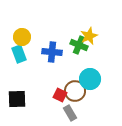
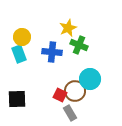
yellow star: moved 21 px left, 8 px up
